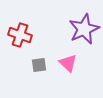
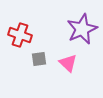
purple star: moved 2 px left
gray square: moved 6 px up
